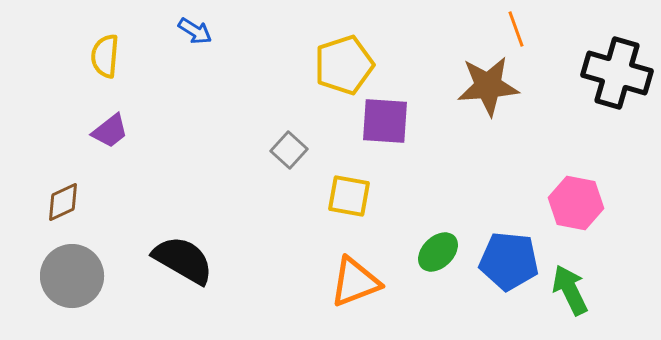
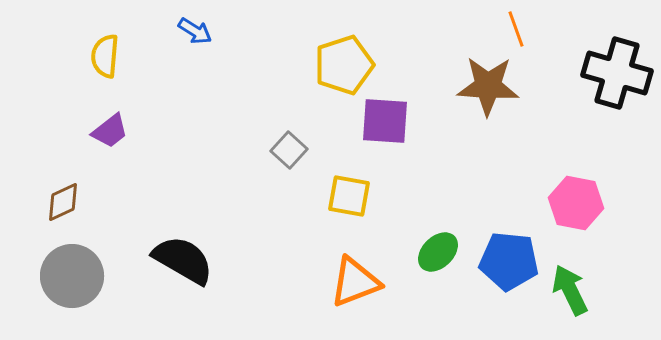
brown star: rotated 8 degrees clockwise
